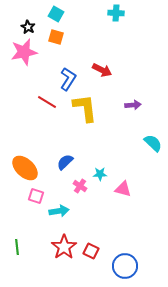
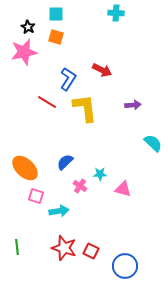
cyan square: rotated 28 degrees counterclockwise
red star: moved 1 px down; rotated 20 degrees counterclockwise
